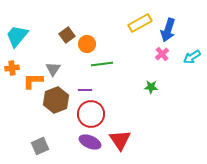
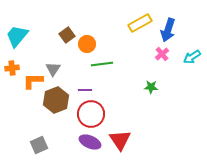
gray square: moved 1 px left, 1 px up
